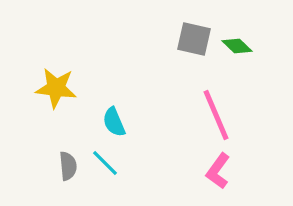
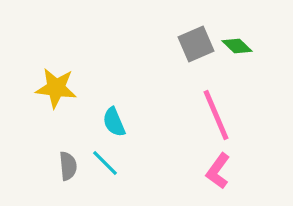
gray square: moved 2 px right, 5 px down; rotated 36 degrees counterclockwise
